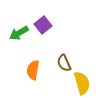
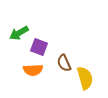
purple square: moved 4 px left, 22 px down; rotated 30 degrees counterclockwise
orange semicircle: rotated 102 degrees counterclockwise
yellow semicircle: moved 3 px right, 5 px up
